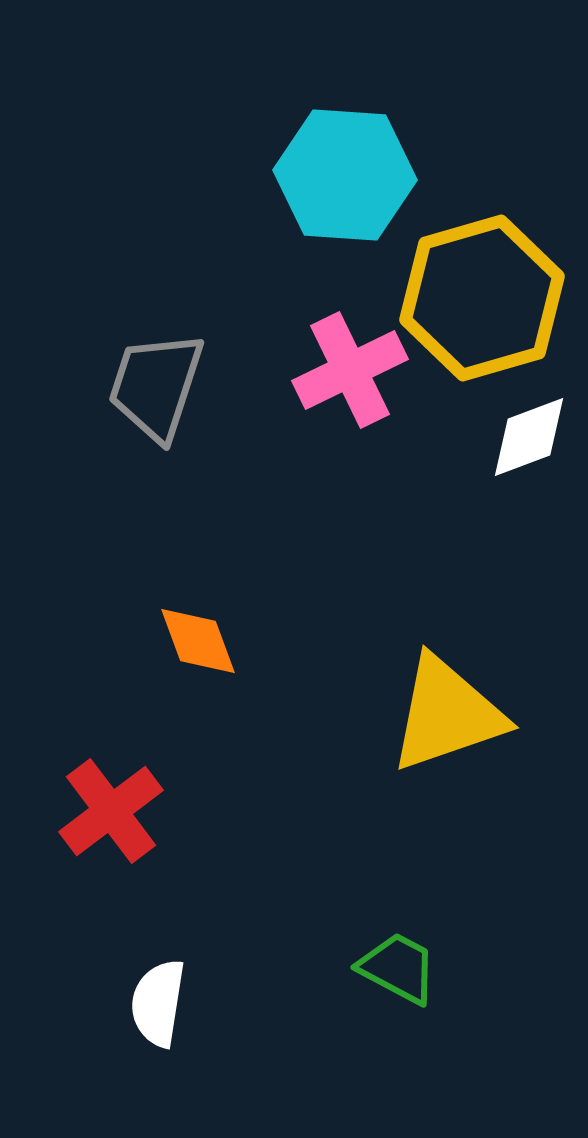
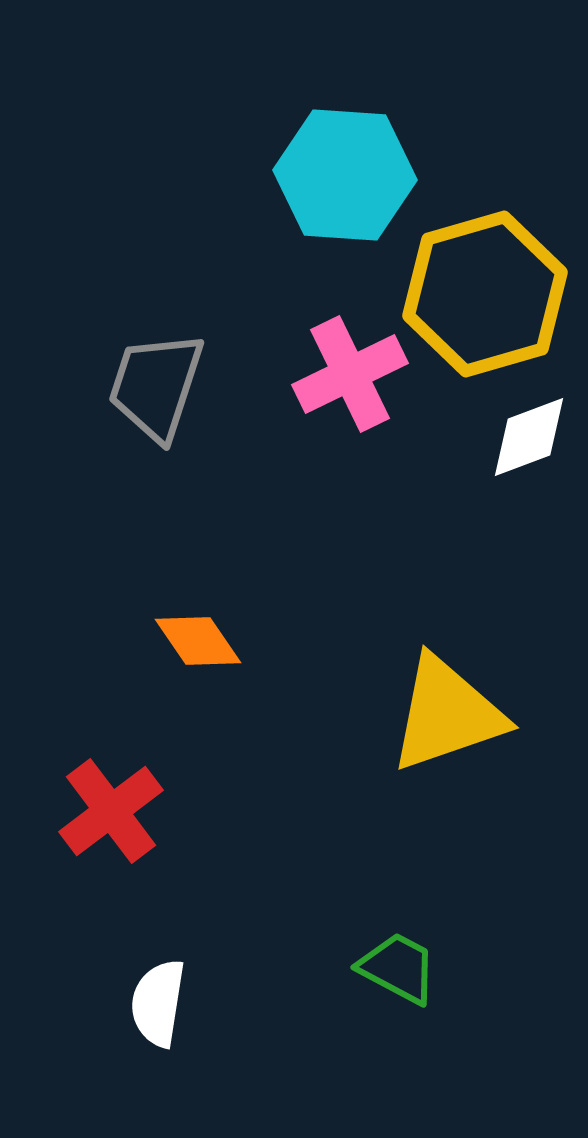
yellow hexagon: moved 3 px right, 4 px up
pink cross: moved 4 px down
orange diamond: rotated 14 degrees counterclockwise
